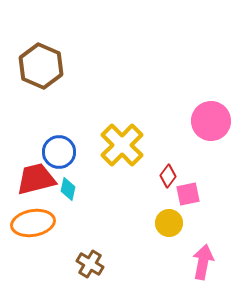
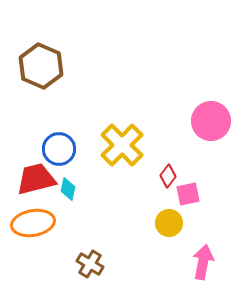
blue circle: moved 3 px up
